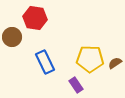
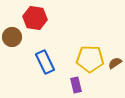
purple rectangle: rotated 21 degrees clockwise
